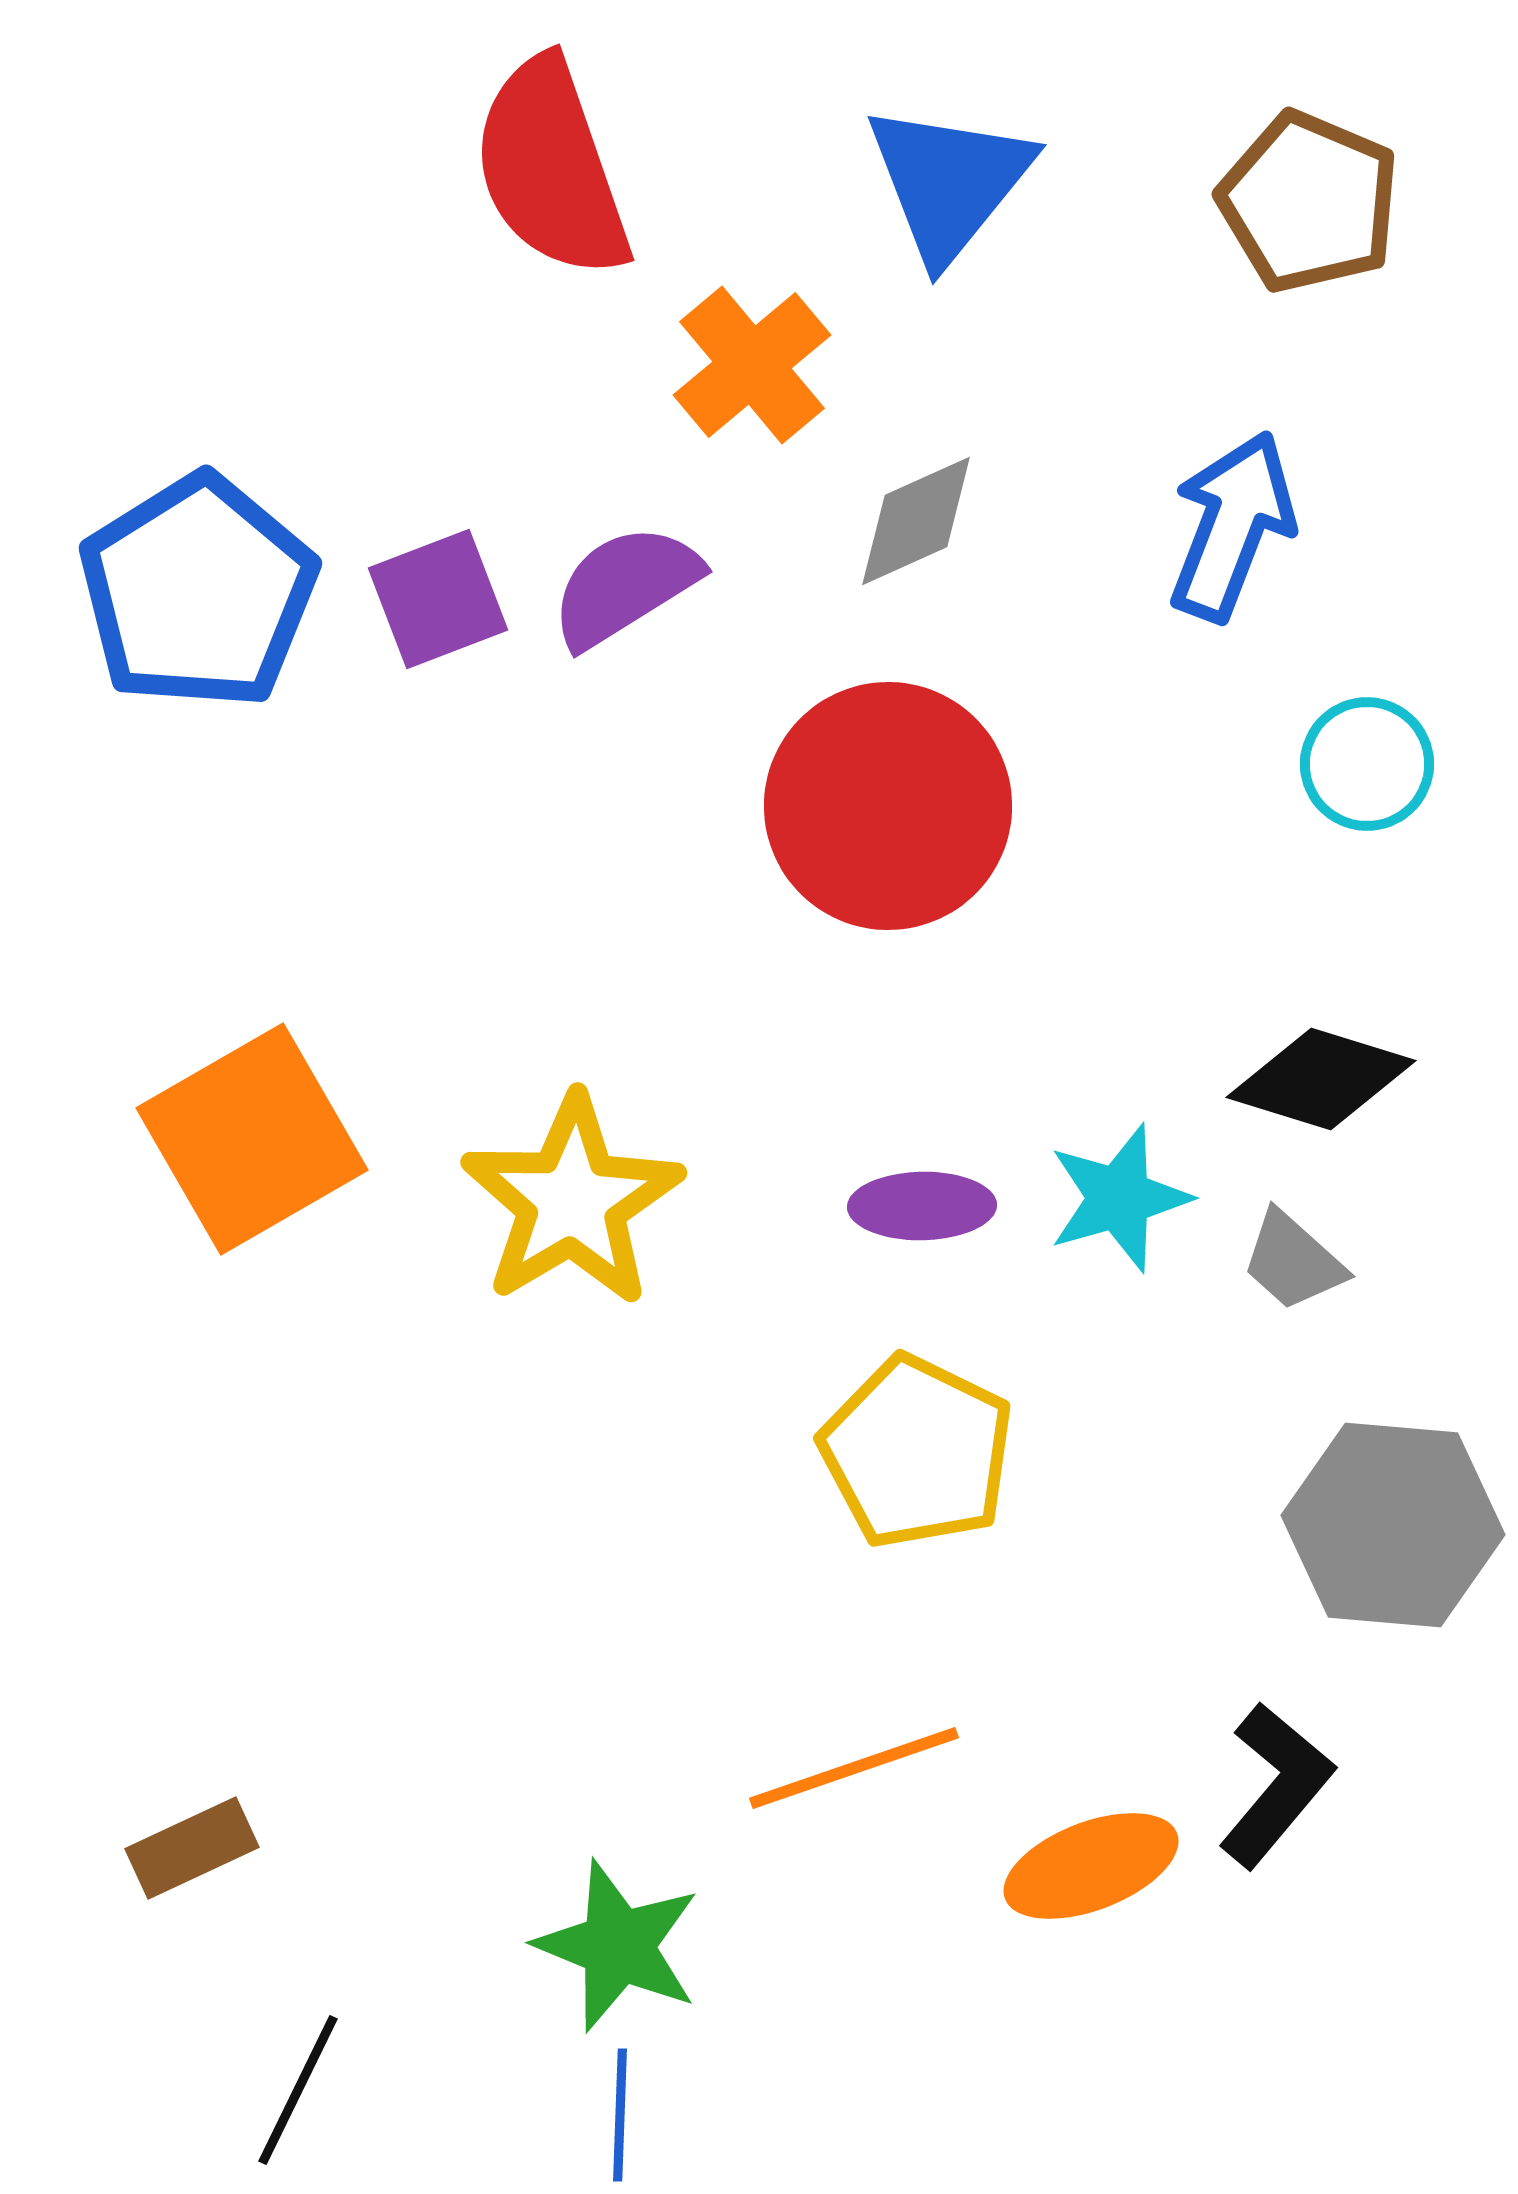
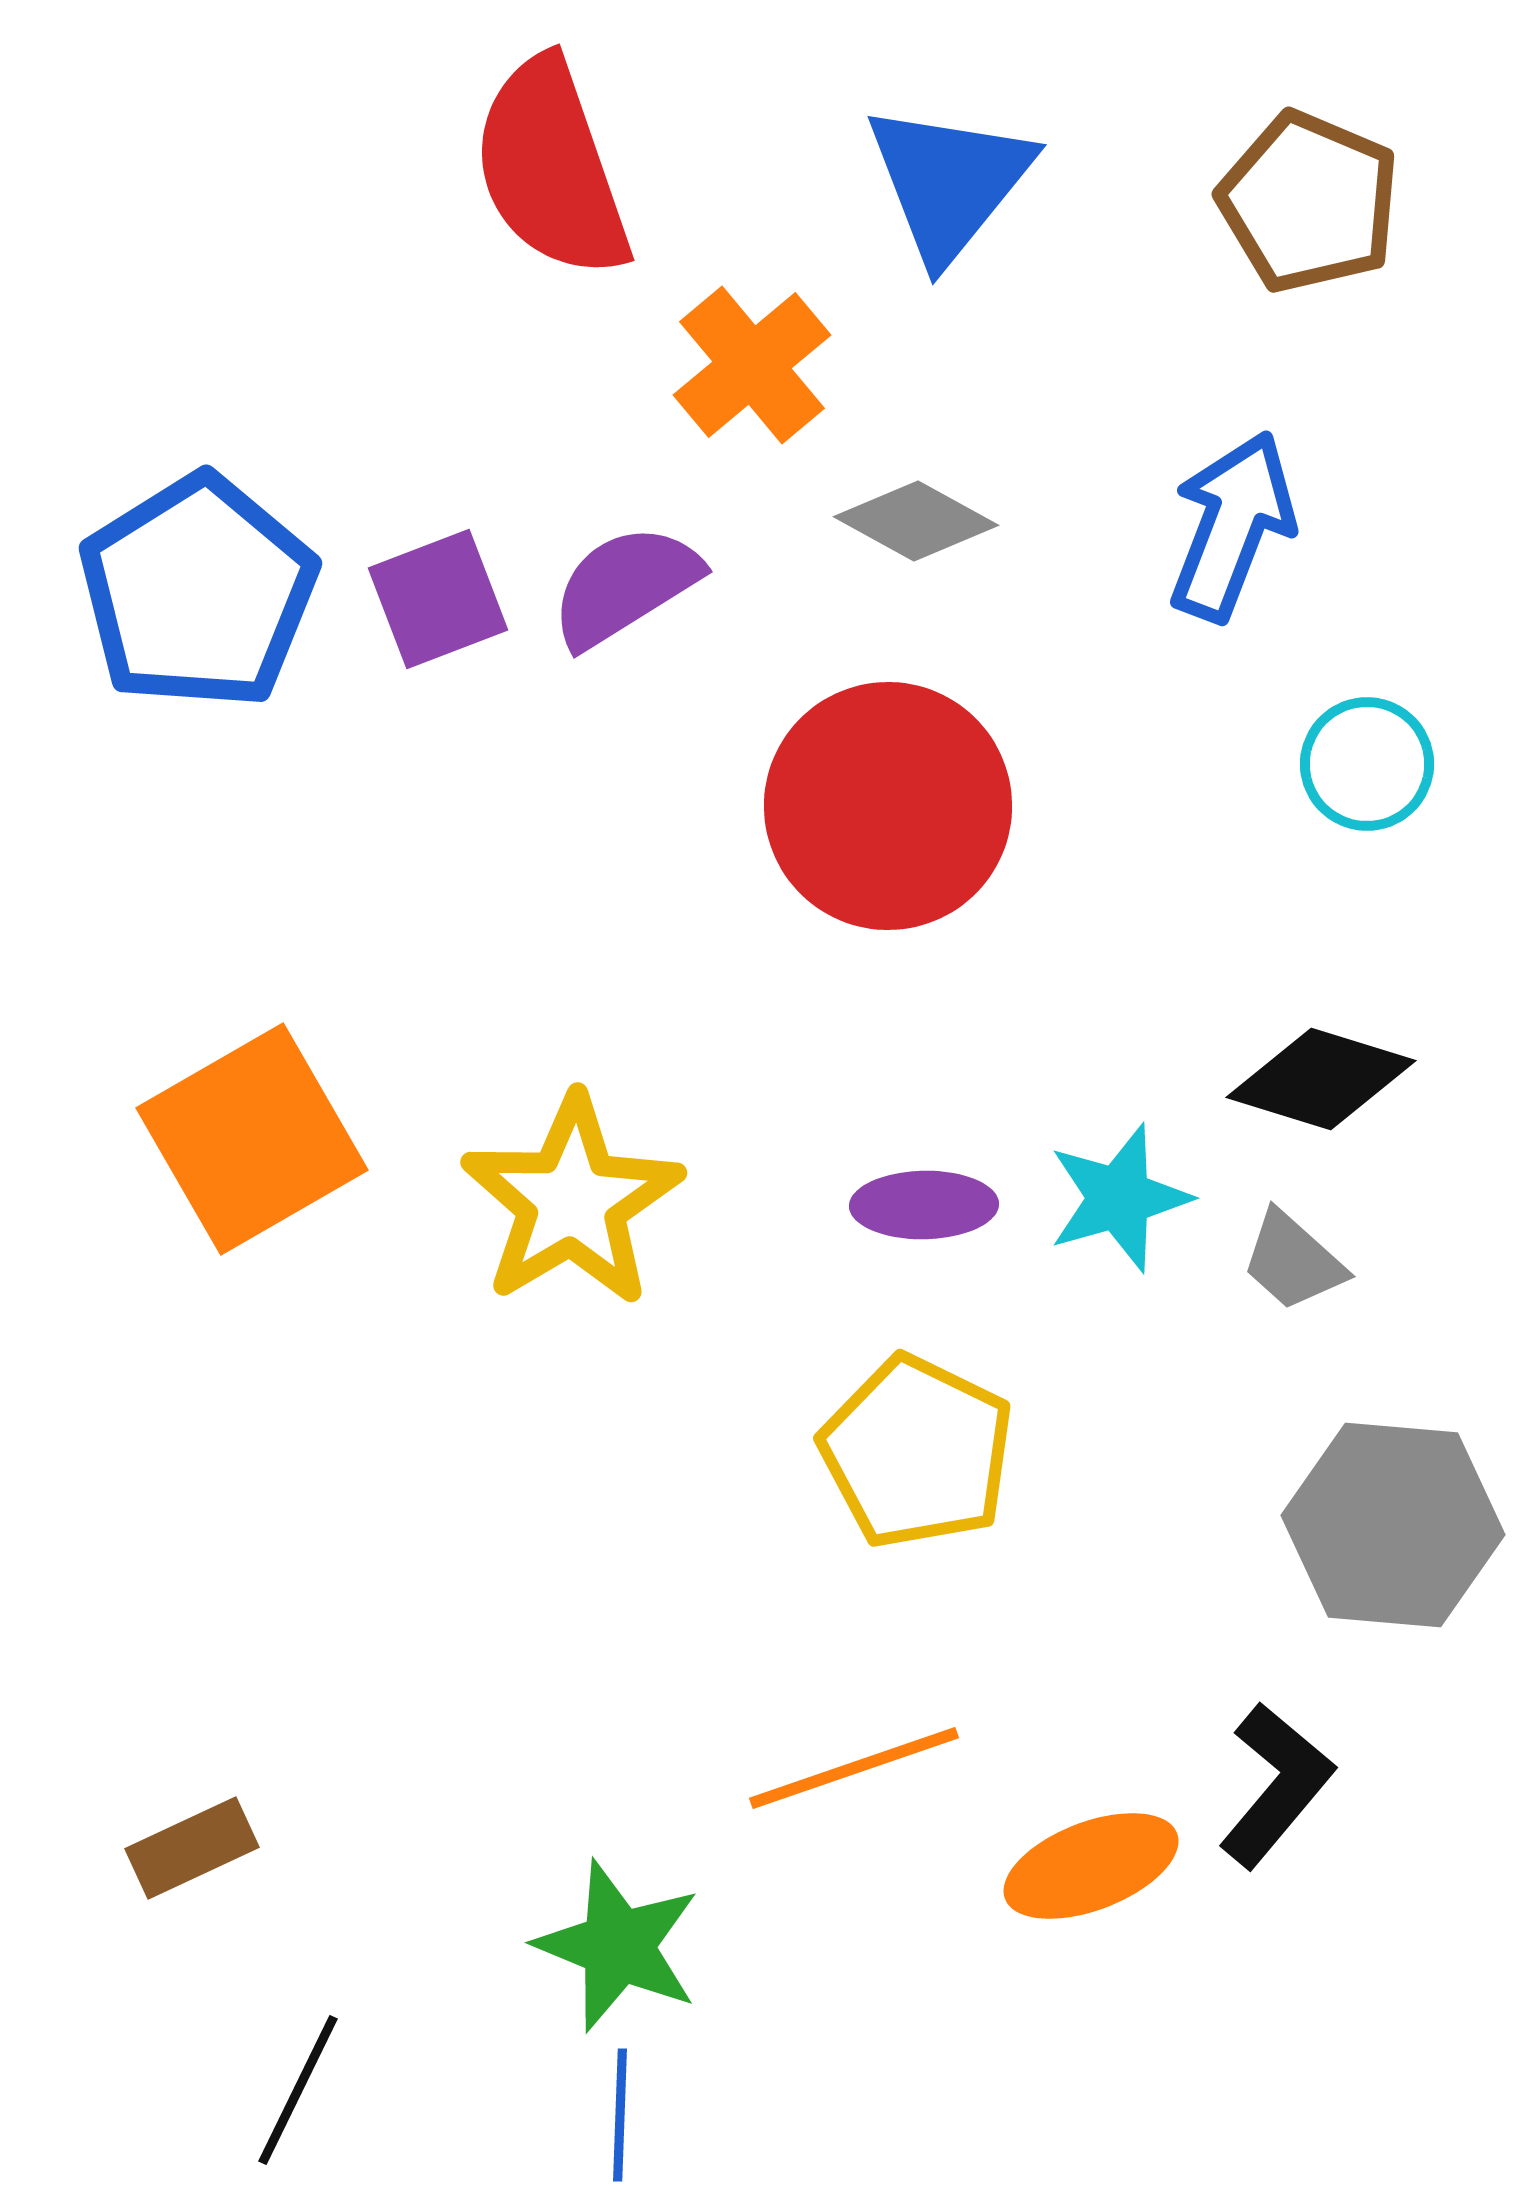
gray diamond: rotated 53 degrees clockwise
purple ellipse: moved 2 px right, 1 px up
